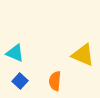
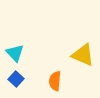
cyan triangle: rotated 24 degrees clockwise
blue square: moved 4 px left, 2 px up
